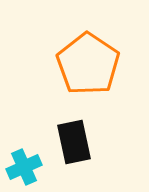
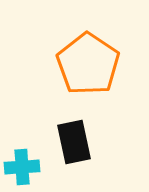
cyan cross: moved 2 px left; rotated 20 degrees clockwise
